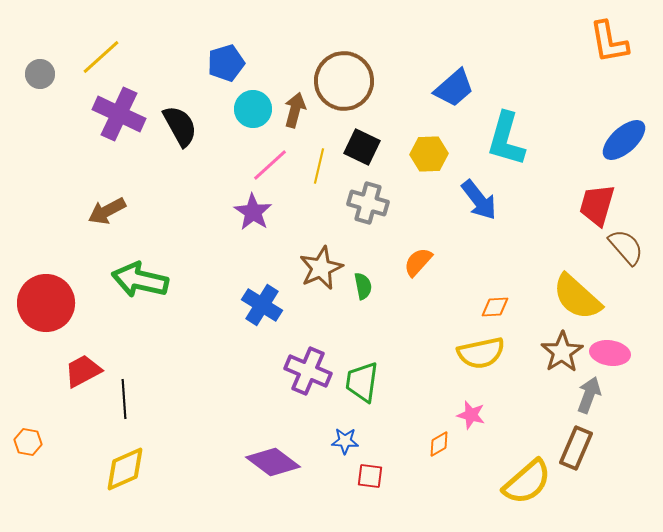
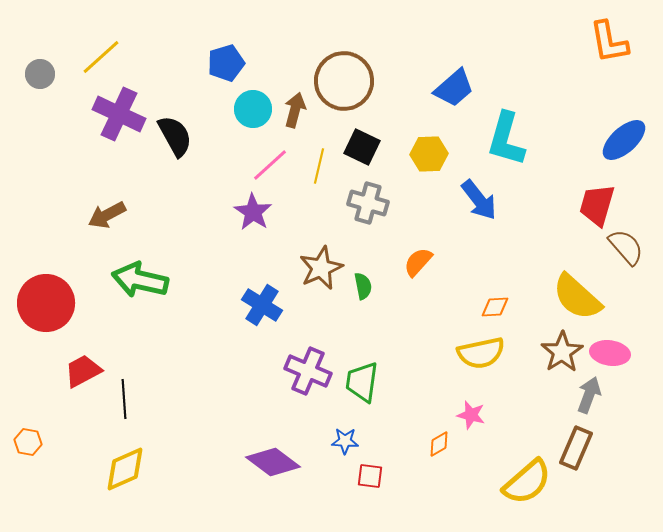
black semicircle at (180, 126): moved 5 px left, 10 px down
brown arrow at (107, 211): moved 4 px down
